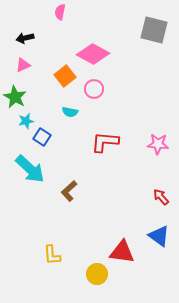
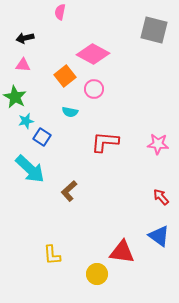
pink triangle: rotated 28 degrees clockwise
